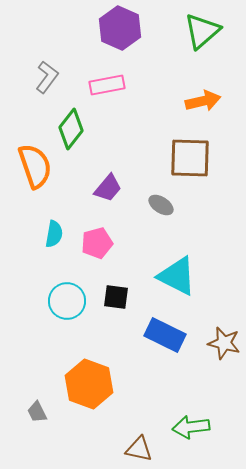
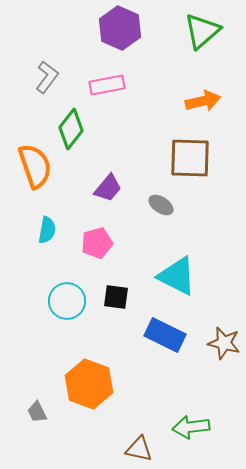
cyan semicircle: moved 7 px left, 4 px up
